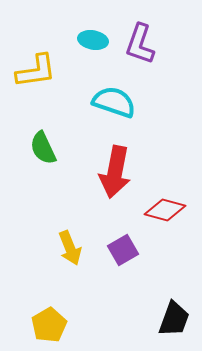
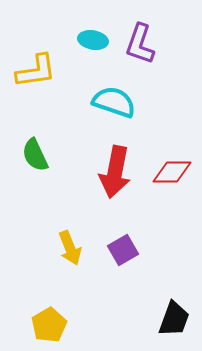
green semicircle: moved 8 px left, 7 px down
red diamond: moved 7 px right, 38 px up; rotated 15 degrees counterclockwise
